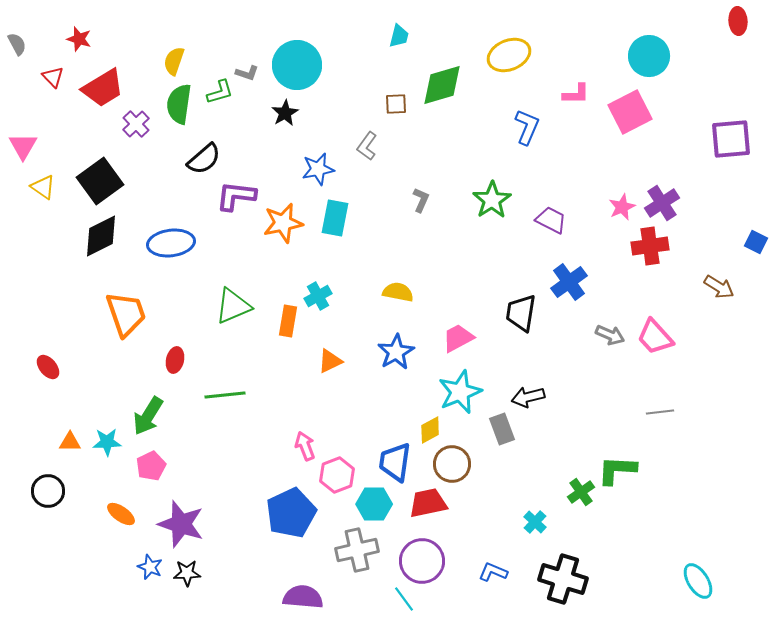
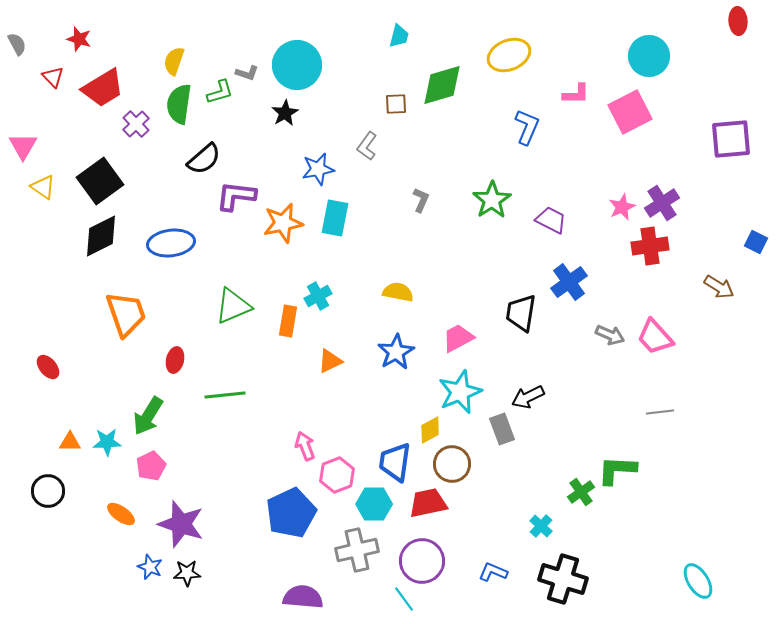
black arrow at (528, 397): rotated 12 degrees counterclockwise
cyan cross at (535, 522): moved 6 px right, 4 px down
